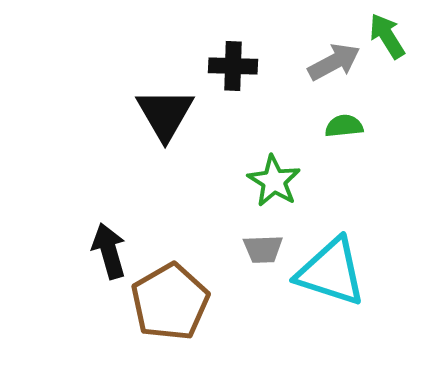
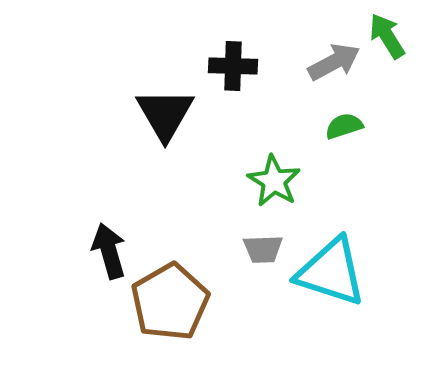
green semicircle: rotated 12 degrees counterclockwise
